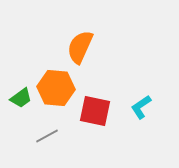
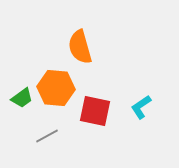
orange semicircle: rotated 40 degrees counterclockwise
green trapezoid: moved 1 px right
